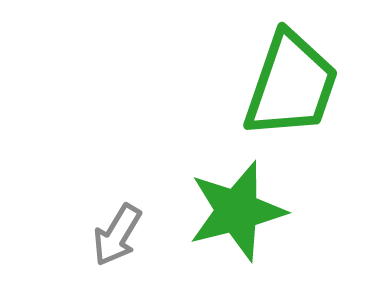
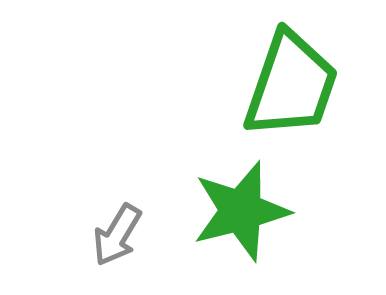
green star: moved 4 px right
